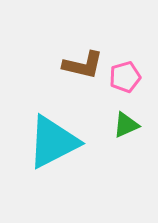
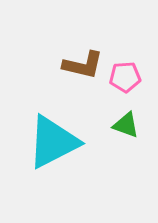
pink pentagon: rotated 12 degrees clockwise
green triangle: rotated 44 degrees clockwise
